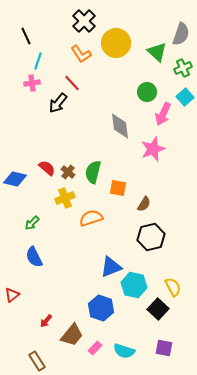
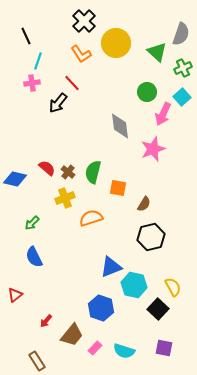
cyan square: moved 3 px left
red triangle: moved 3 px right
